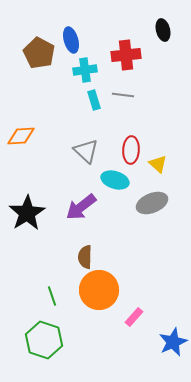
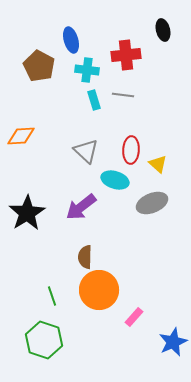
brown pentagon: moved 13 px down
cyan cross: moved 2 px right; rotated 15 degrees clockwise
